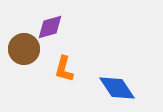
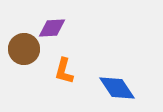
purple diamond: moved 2 px right, 1 px down; rotated 12 degrees clockwise
orange L-shape: moved 2 px down
